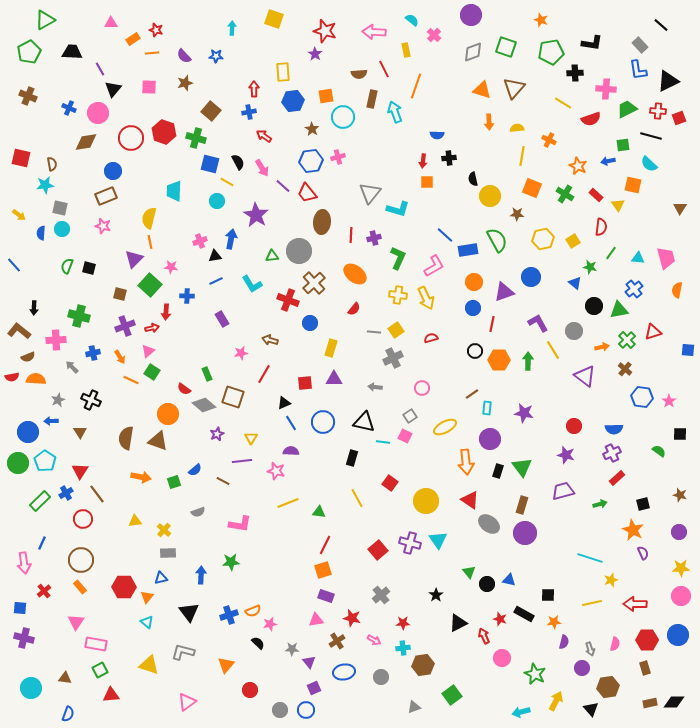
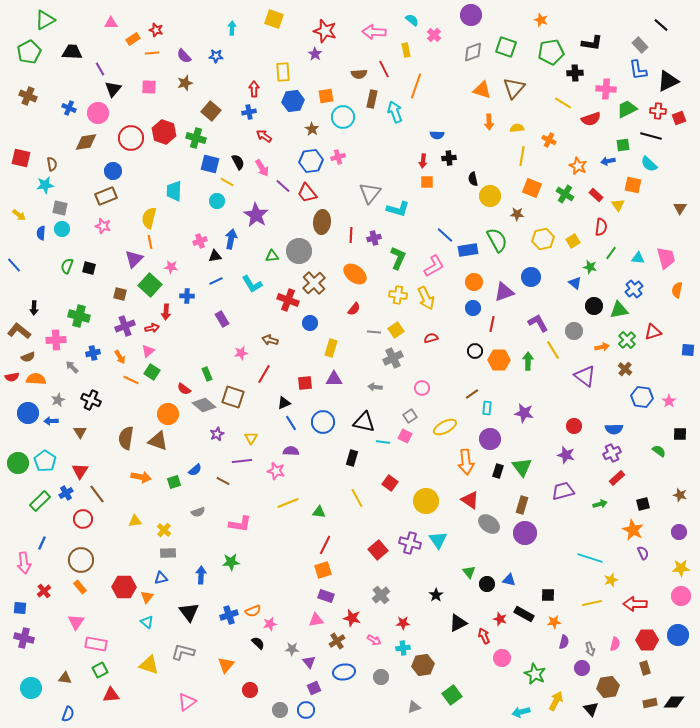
blue circle at (28, 432): moved 19 px up
